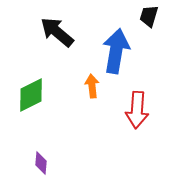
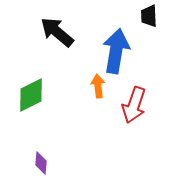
black trapezoid: rotated 20 degrees counterclockwise
orange arrow: moved 6 px right
red arrow: moved 3 px left, 5 px up; rotated 15 degrees clockwise
